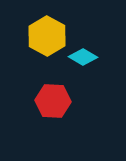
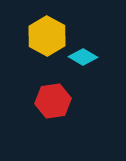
red hexagon: rotated 12 degrees counterclockwise
